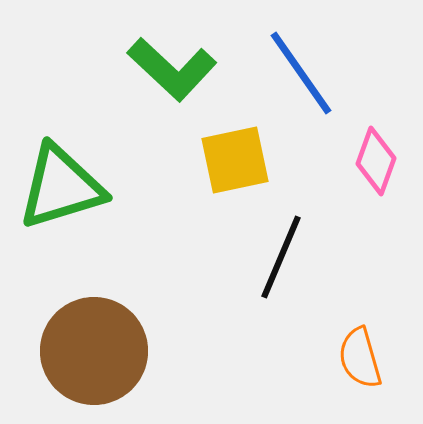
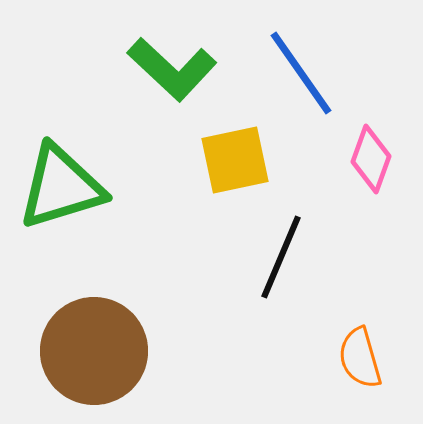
pink diamond: moved 5 px left, 2 px up
